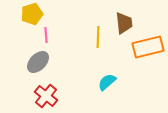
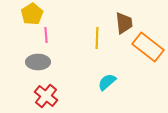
yellow pentagon: rotated 15 degrees counterclockwise
yellow line: moved 1 px left, 1 px down
orange rectangle: rotated 52 degrees clockwise
gray ellipse: rotated 45 degrees clockwise
